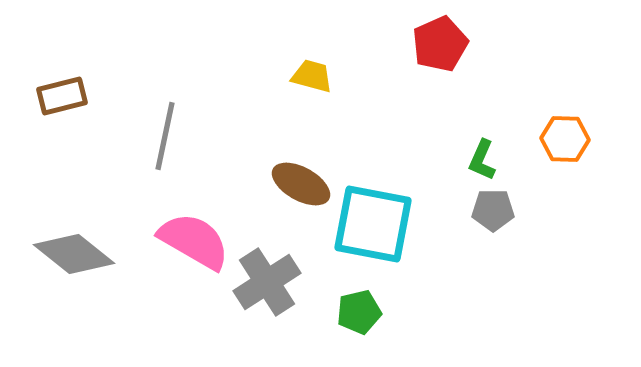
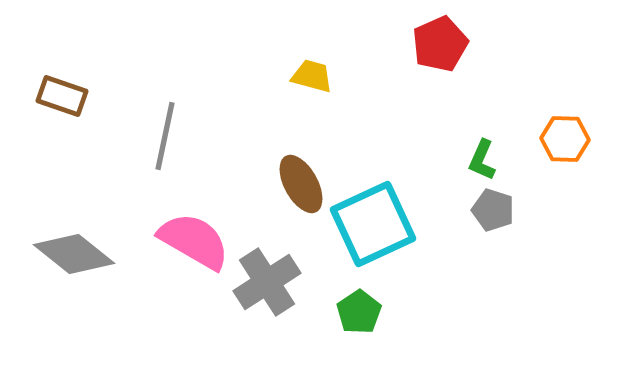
brown rectangle: rotated 33 degrees clockwise
brown ellipse: rotated 32 degrees clockwise
gray pentagon: rotated 18 degrees clockwise
cyan square: rotated 36 degrees counterclockwise
green pentagon: rotated 21 degrees counterclockwise
